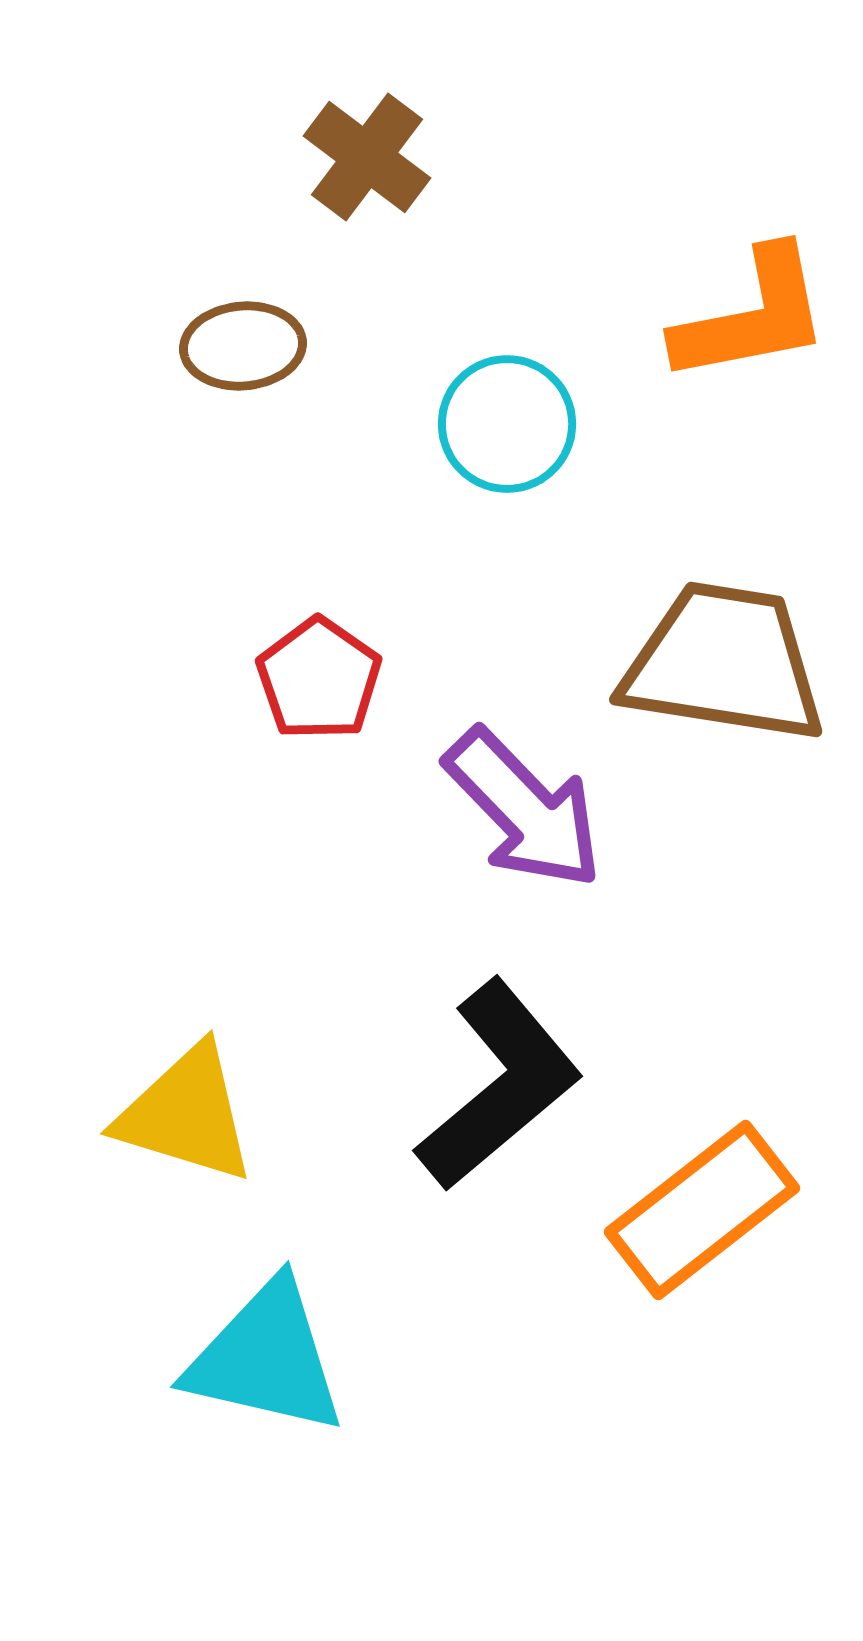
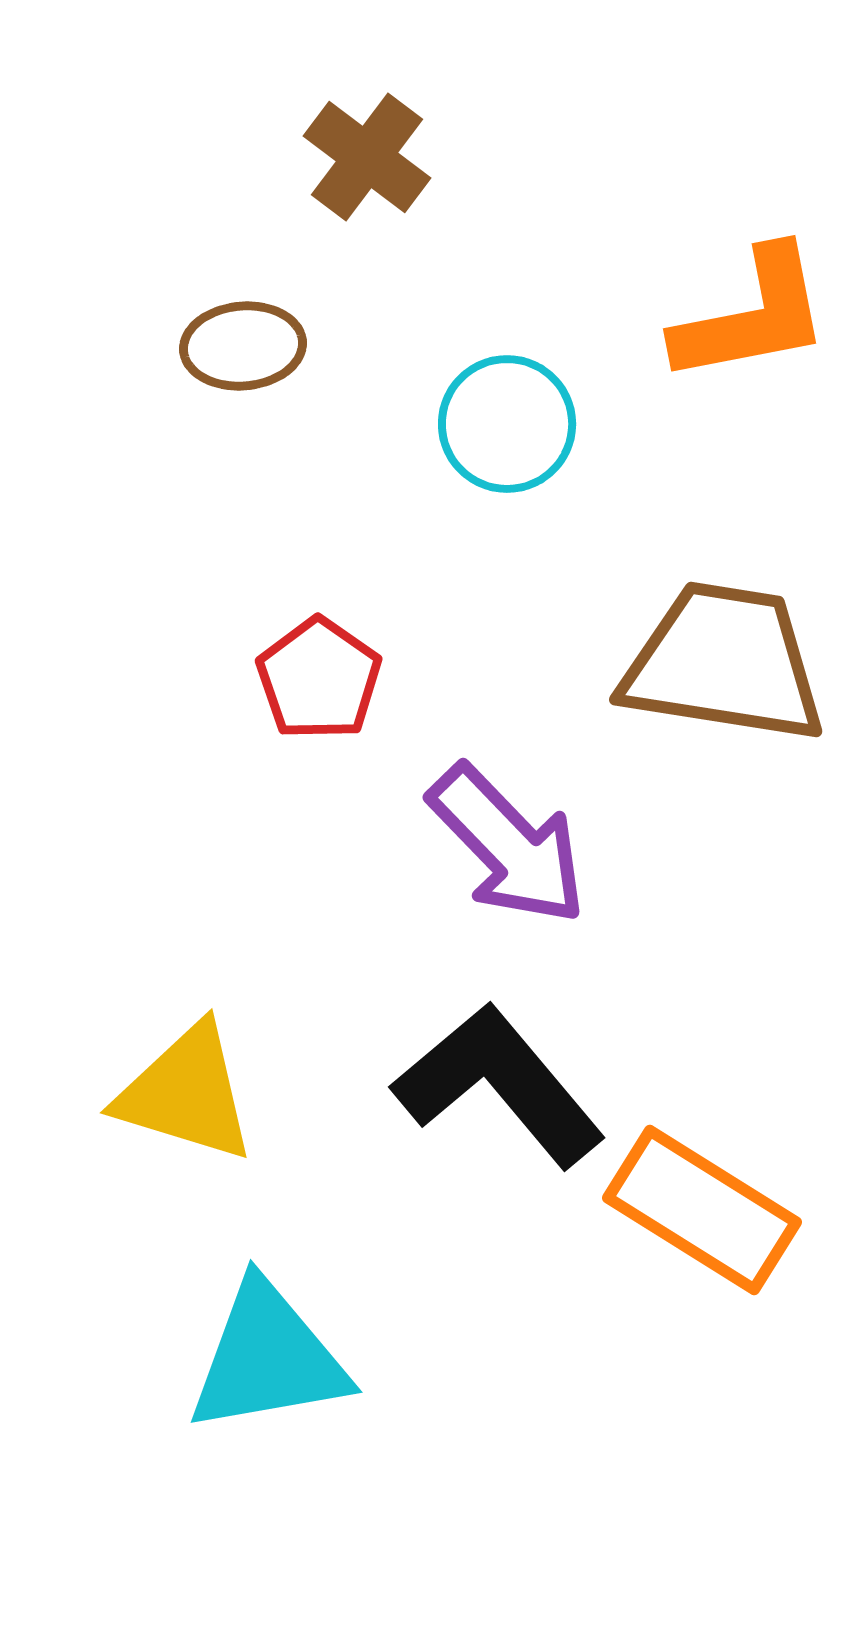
purple arrow: moved 16 px left, 36 px down
black L-shape: rotated 90 degrees counterclockwise
yellow triangle: moved 21 px up
orange rectangle: rotated 70 degrees clockwise
cyan triangle: moved 2 px right; rotated 23 degrees counterclockwise
